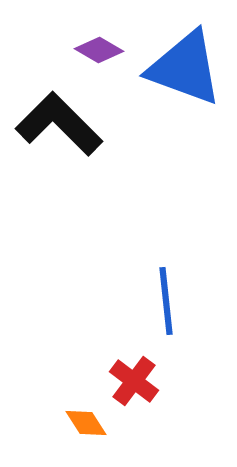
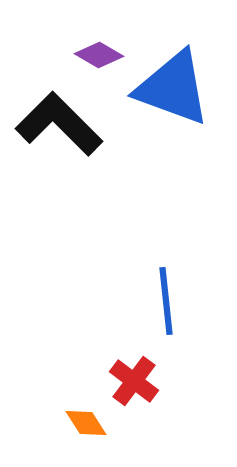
purple diamond: moved 5 px down
blue triangle: moved 12 px left, 20 px down
